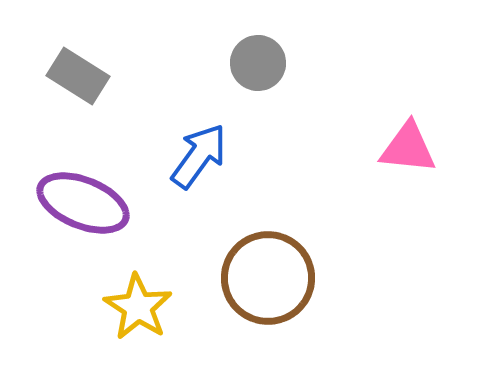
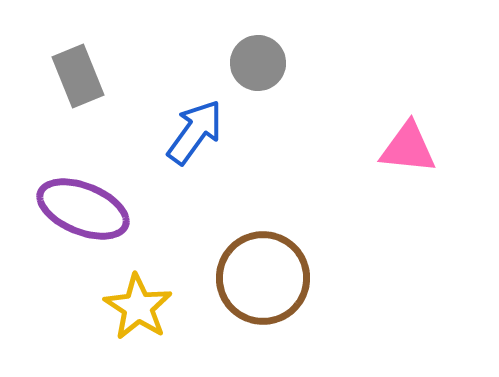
gray rectangle: rotated 36 degrees clockwise
blue arrow: moved 4 px left, 24 px up
purple ellipse: moved 6 px down
brown circle: moved 5 px left
